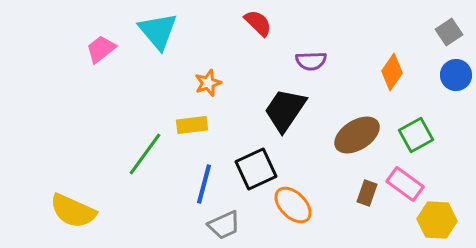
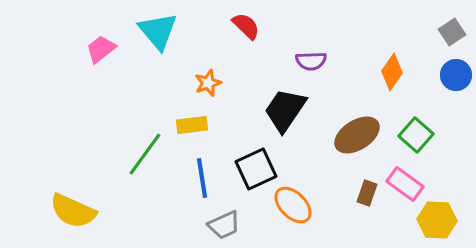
red semicircle: moved 12 px left, 3 px down
gray square: moved 3 px right
green square: rotated 20 degrees counterclockwise
blue line: moved 2 px left, 6 px up; rotated 24 degrees counterclockwise
